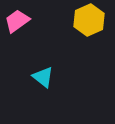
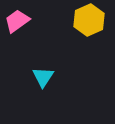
cyan triangle: rotated 25 degrees clockwise
